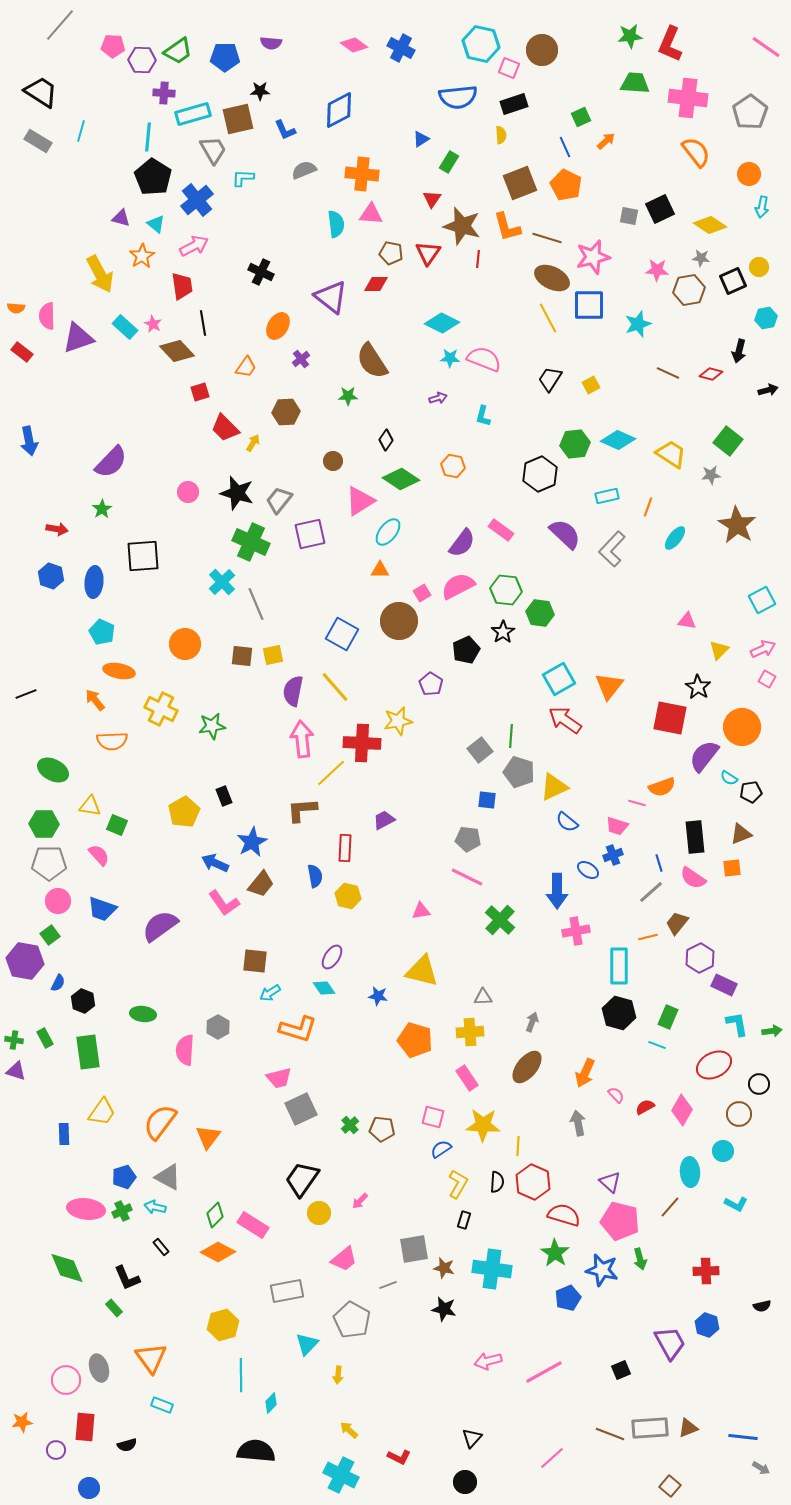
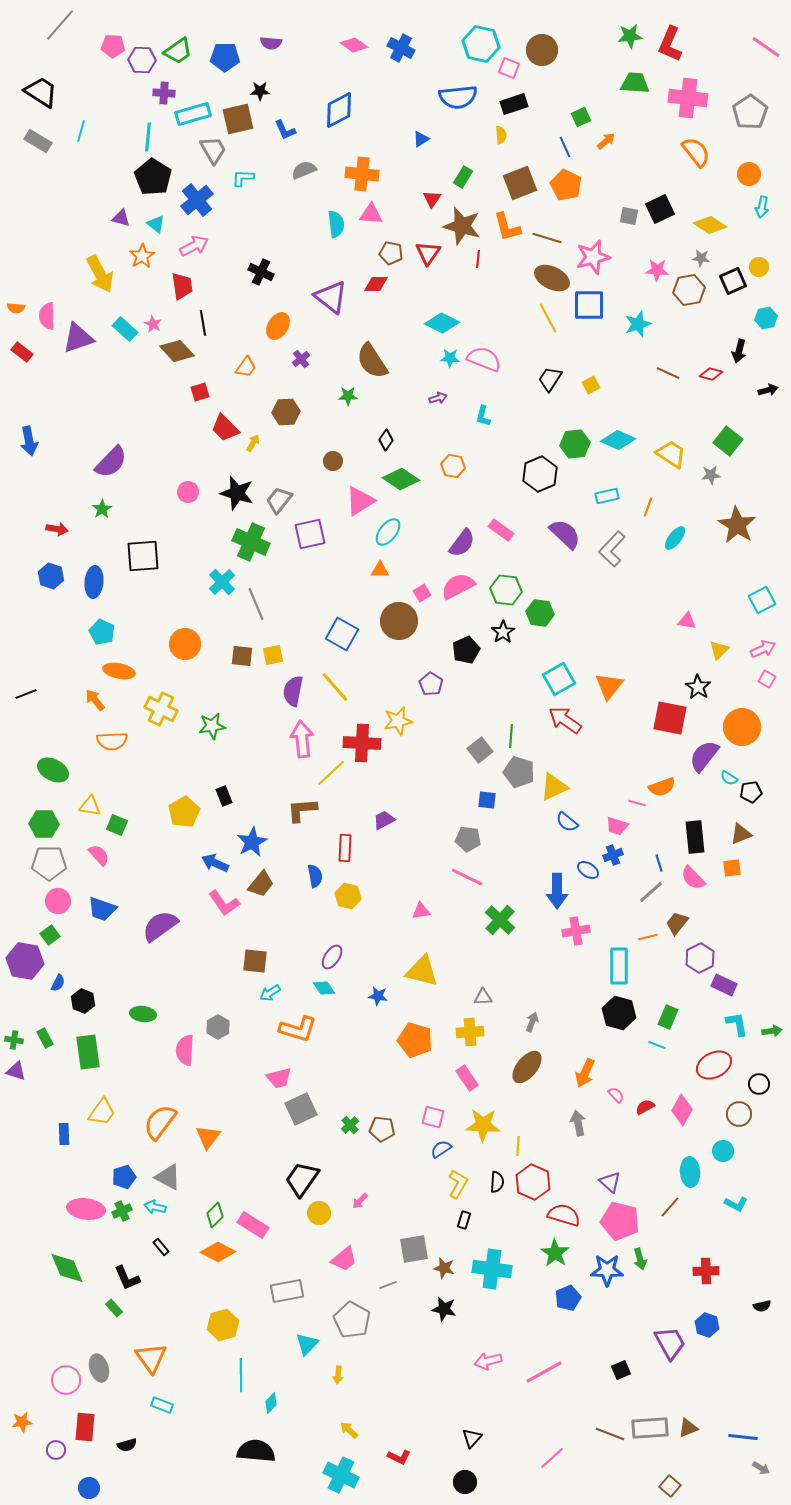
green rectangle at (449, 162): moved 14 px right, 15 px down
cyan rectangle at (125, 327): moved 2 px down
pink semicircle at (693, 878): rotated 12 degrees clockwise
blue star at (602, 1270): moved 5 px right; rotated 12 degrees counterclockwise
